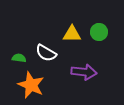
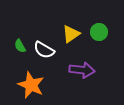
yellow triangle: moved 1 px left; rotated 36 degrees counterclockwise
white semicircle: moved 2 px left, 3 px up
green semicircle: moved 1 px right, 12 px up; rotated 128 degrees counterclockwise
purple arrow: moved 2 px left, 2 px up
